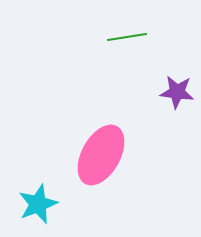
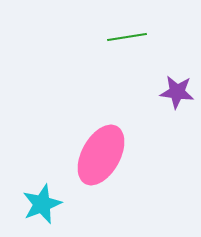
cyan star: moved 4 px right
